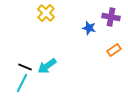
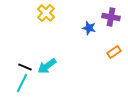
orange rectangle: moved 2 px down
